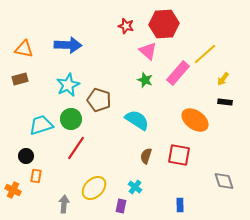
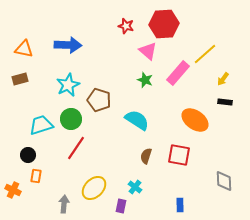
black circle: moved 2 px right, 1 px up
gray diamond: rotated 15 degrees clockwise
